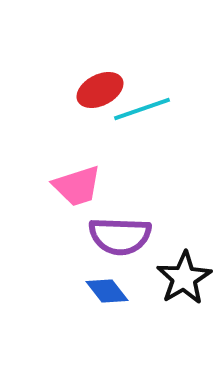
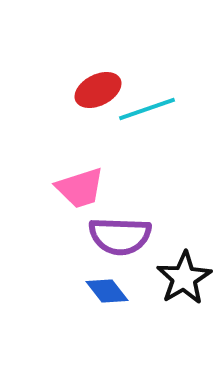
red ellipse: moved 2 px left
cyan line: moved 5 px right
pink trapezoid: moved 3 px right, 2 px down
